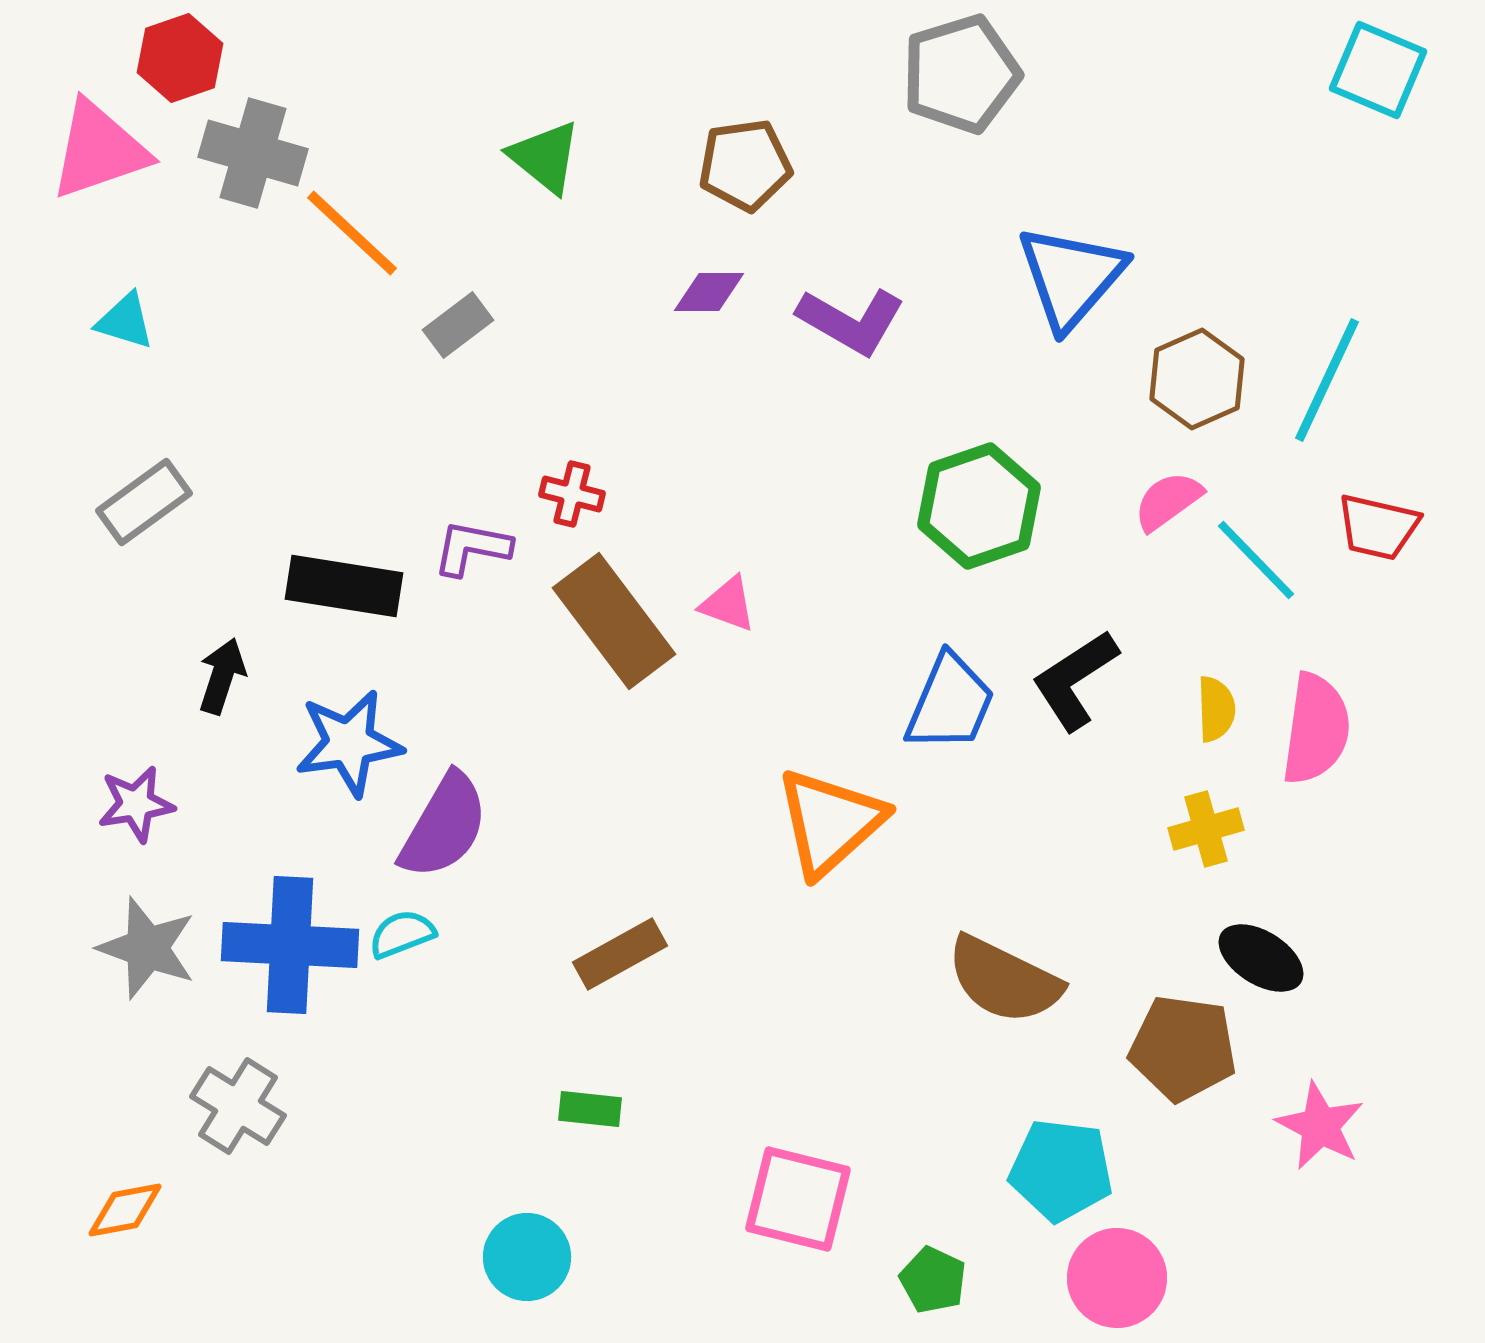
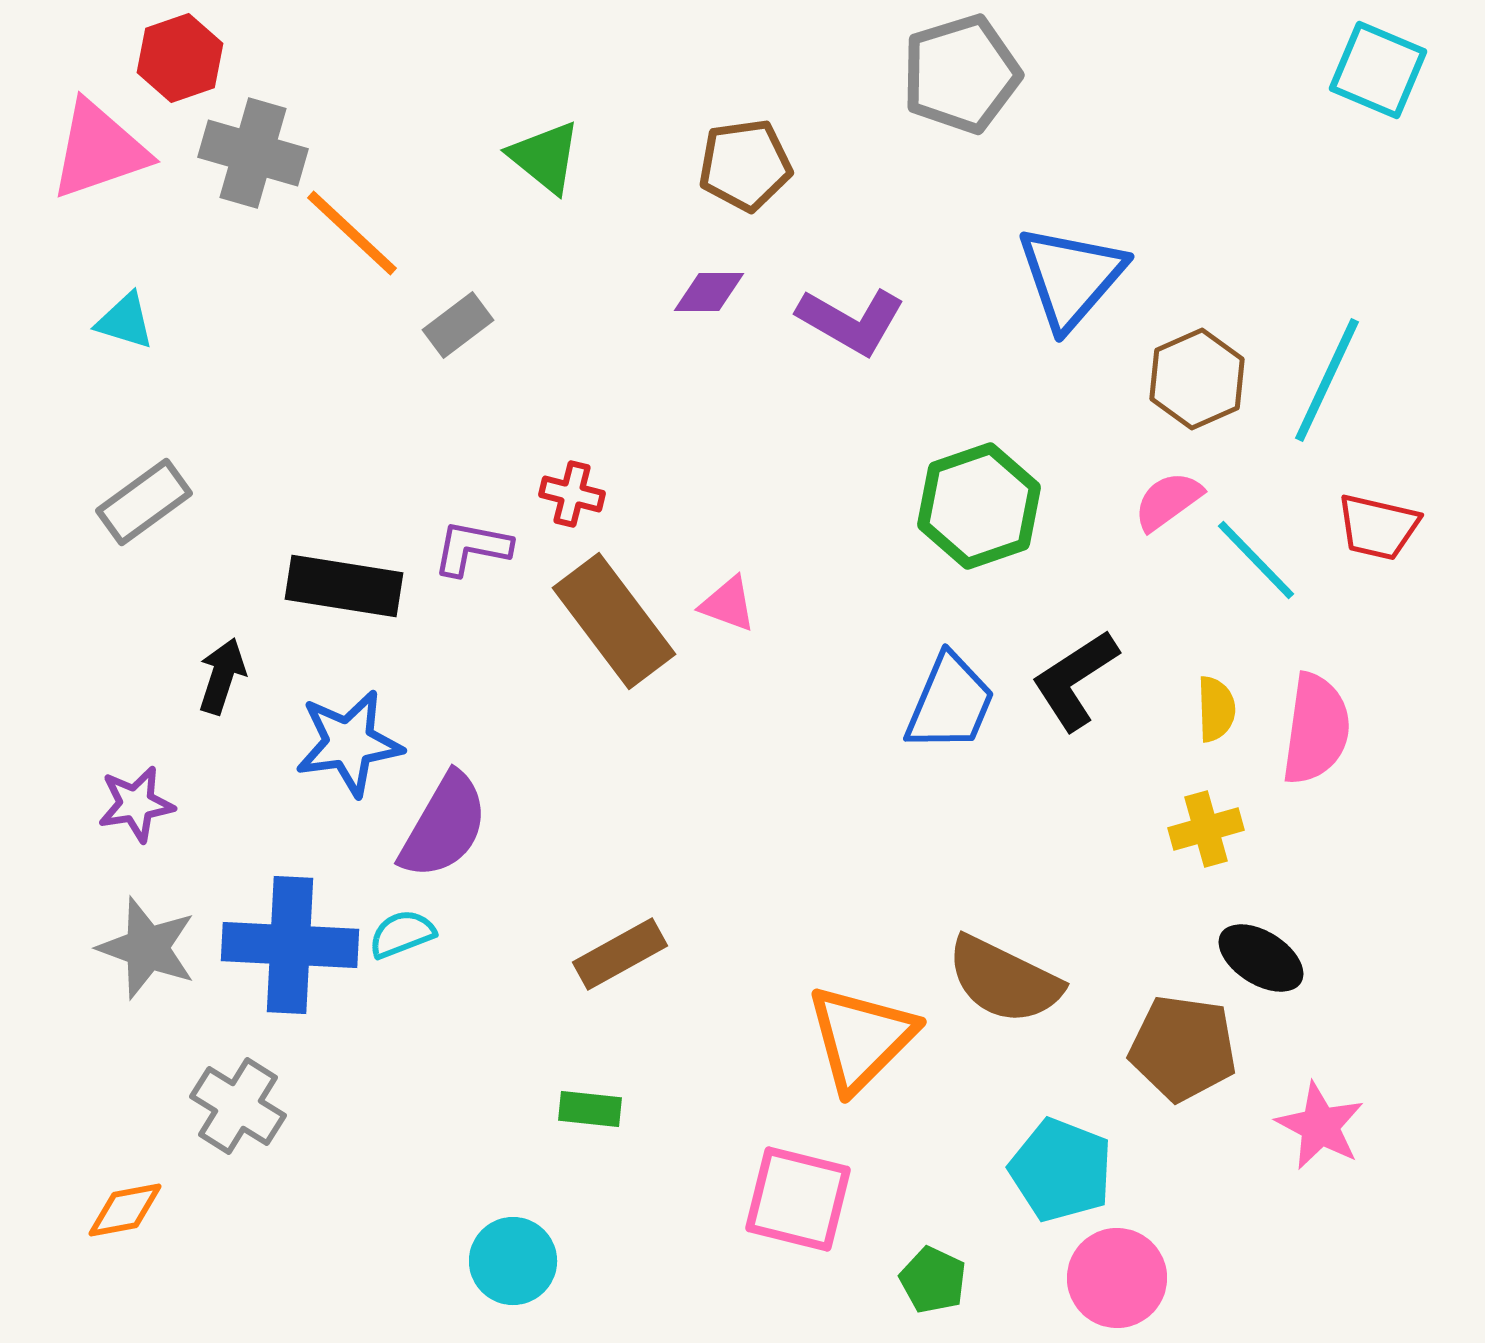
orange triangle at (830, 822): moved 31 px right, 216 px down; rotated 3 degrees counterclockwise
cyan pentagon at (1061, 1170): rotated 14 degrees clockwise
cyan circle at (527, 1257): moved 14 px left, 4 px down
